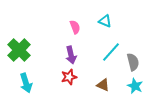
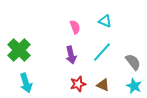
cyan line: moved 9 px left
gray semicircle: rotated 24 degrees counterclockwise
red star: moved 9 px right, 7 px down
cyan star: moved 1 px left
